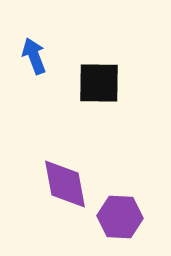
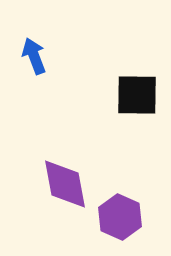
black square: moved 38 px right, 12 px down
purple hexagon: rotated 21 degrees clockwise
